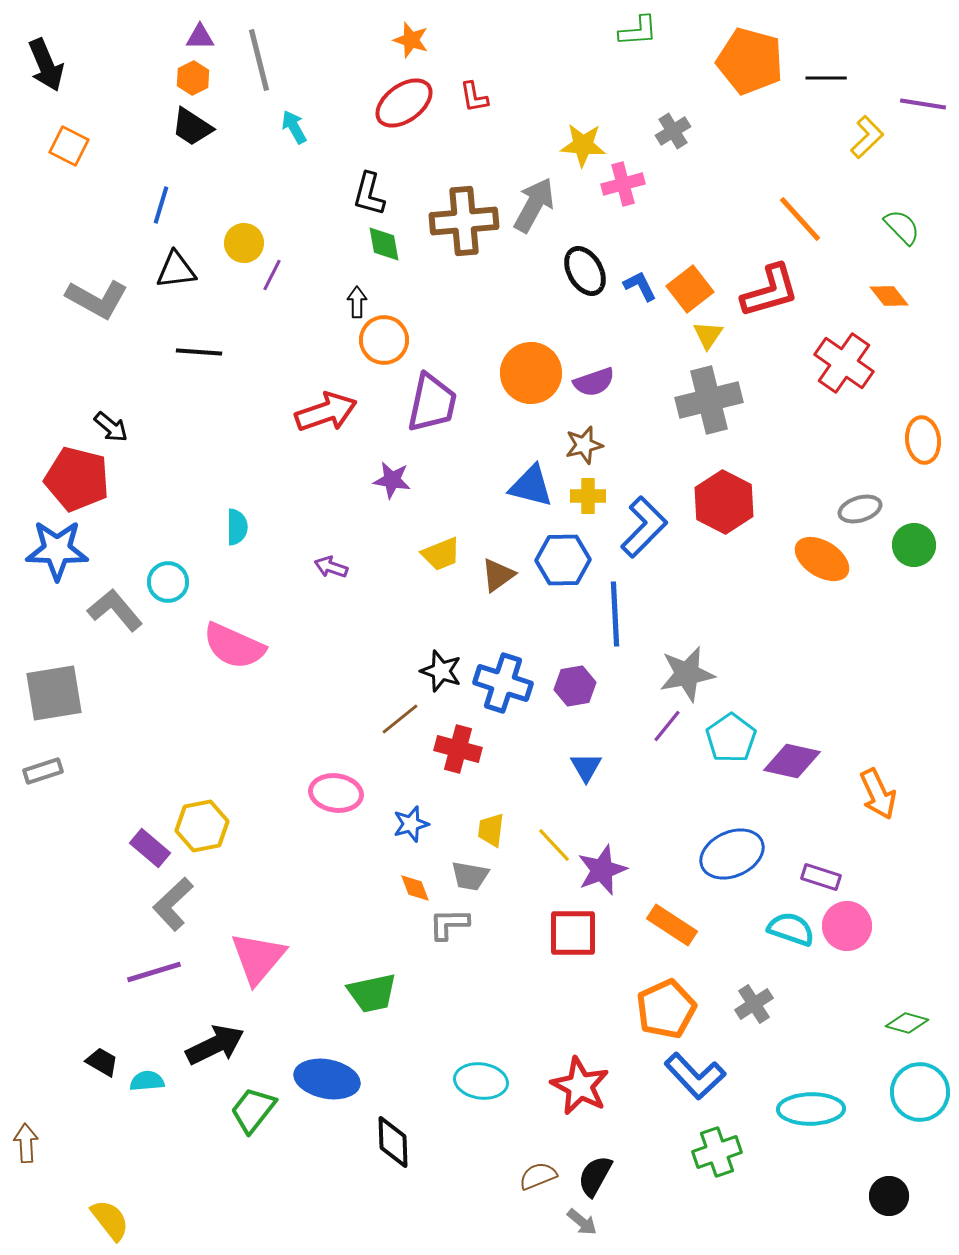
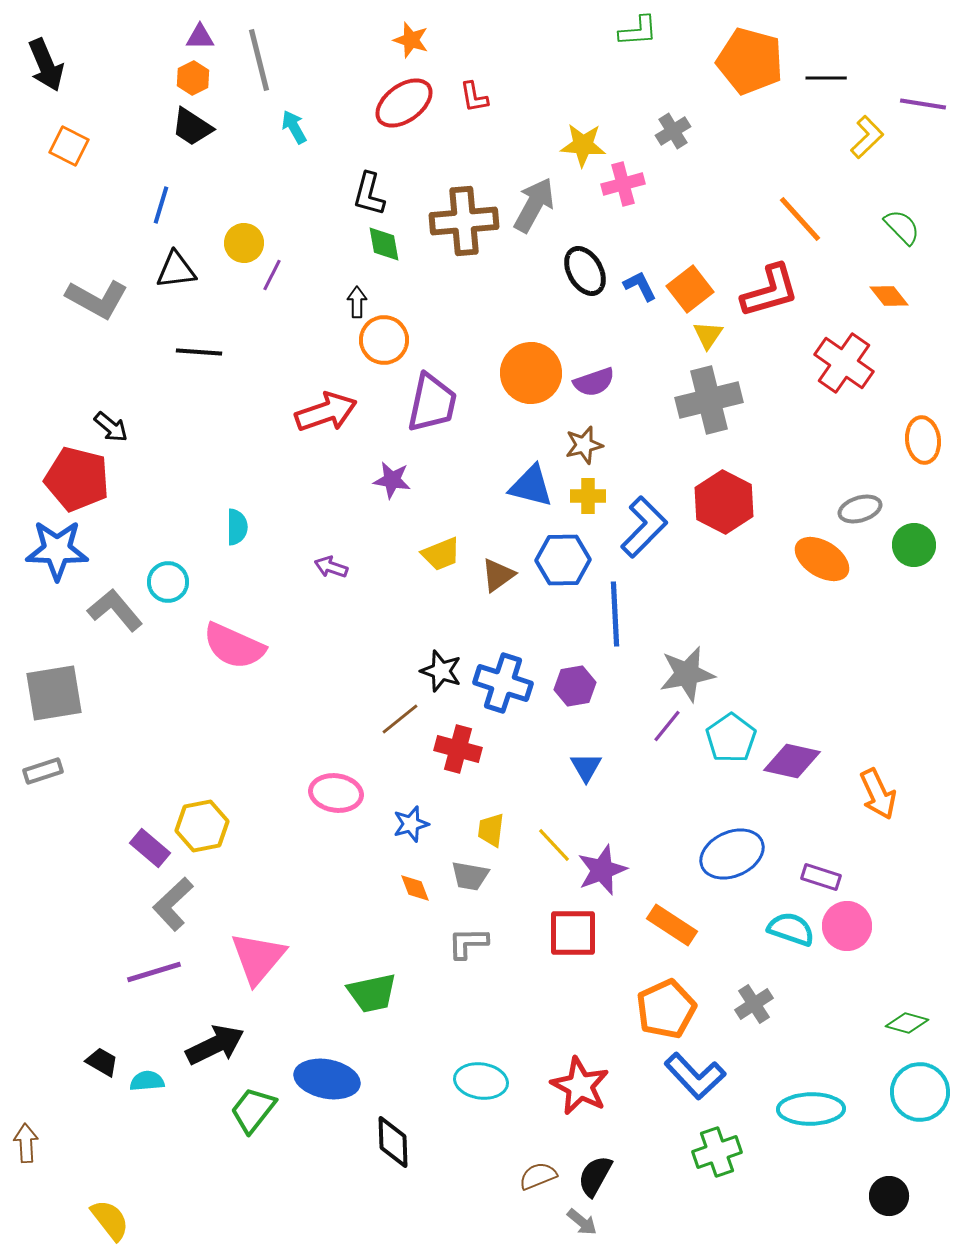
gray L-shape at (449, 924): moved 19 px right, 19 px down
